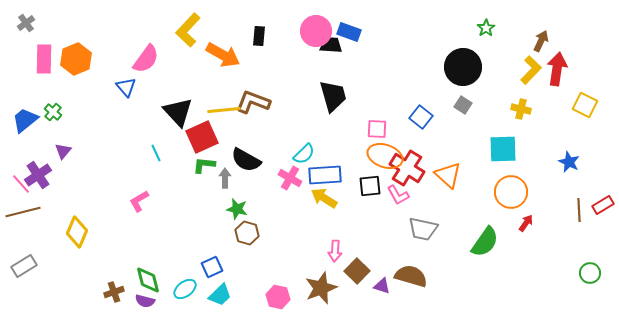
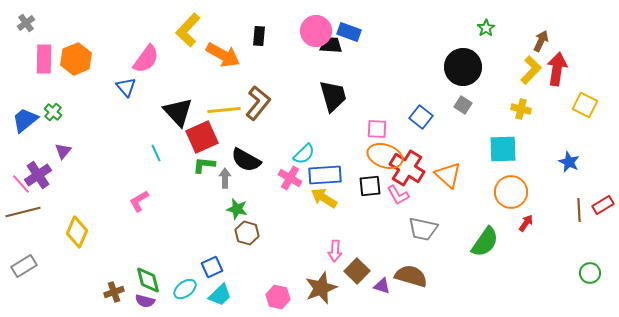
brown L-shape at (253, 102): moved 5 px right, 1 px down; rotated 108 degrees clockwise
